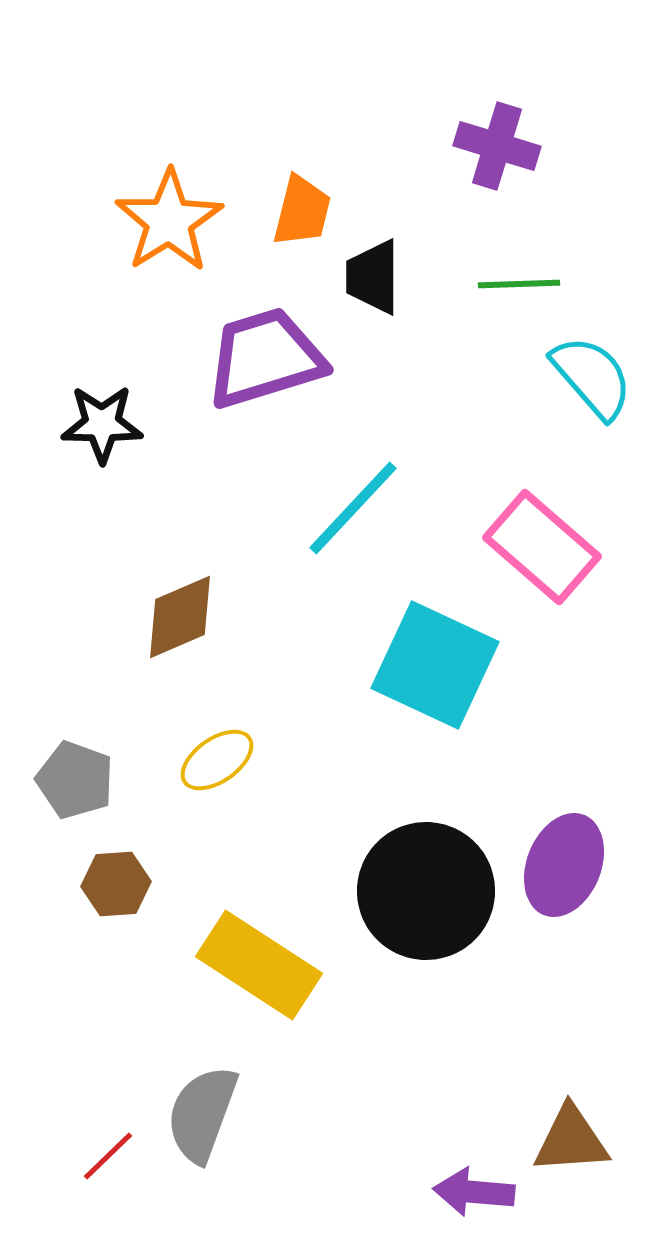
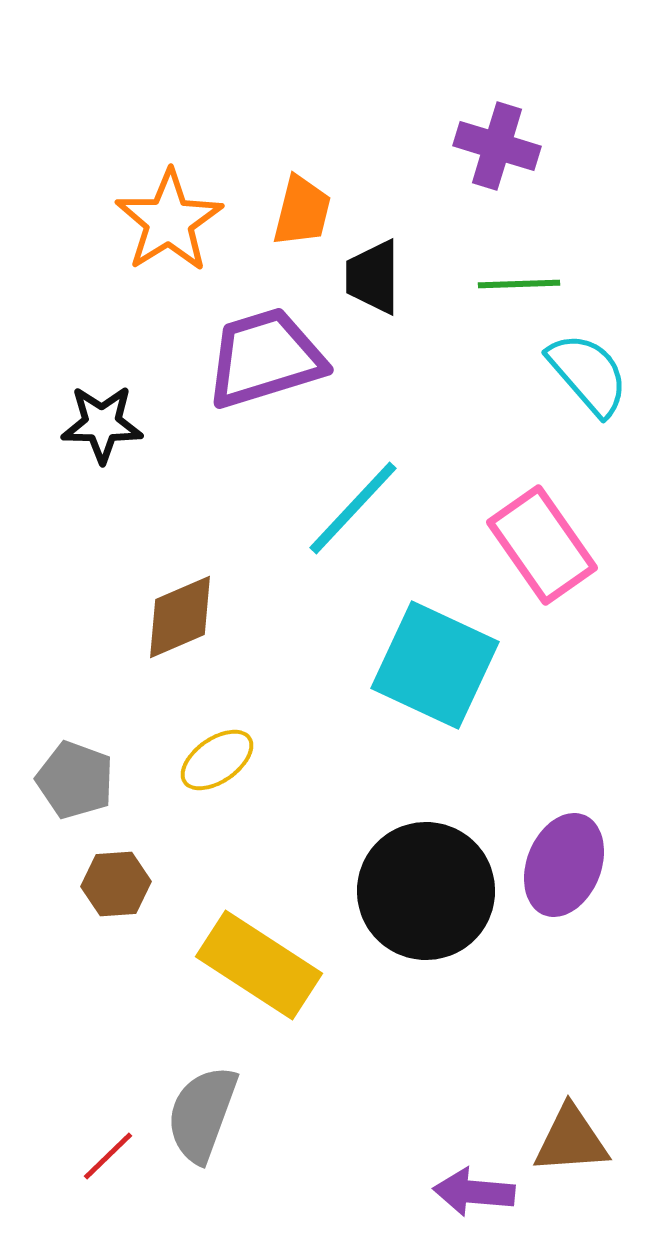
cyan semicircle: moved 4 px left, 3 px up
pink rectangle: moved 2 px up; rotated 14 degrees clockwise
